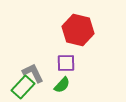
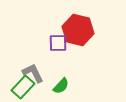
purple square: moved 8 px left, 20 px up
green semicircle: moved 1 px left, 1 px down
